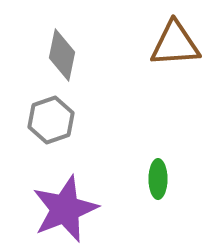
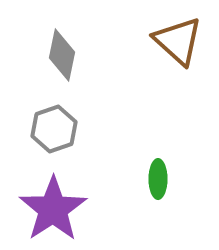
brown triangle: moved 3 px right, 3 px up; rotated 46 degrees clockwise
gray hexagon: moved 3 px right, 9 px down
purple star: moved 12 px left; rotated 12 degrees counterclockwise
